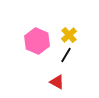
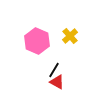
yellow cross: moved 1 px right, 1 px down
black line: moved 12 px left, 15 px down
